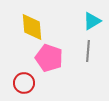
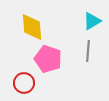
pink pentagon: moved 1 px left, 1 px down
